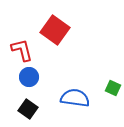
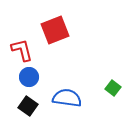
red square: rotated 32 degrees clockwise
green square: rotated 14 degrees clockwise
blue semicircle: moved 8 px left
black square: moved 3 px up
